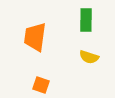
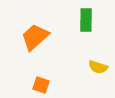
orange trapezoid: rotated 40 degrees clockwise
yellow semicircle: moved 9 px right, 10 px down
